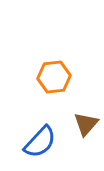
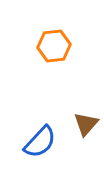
orange hexagon: moved 31 px up
